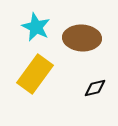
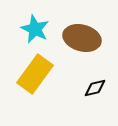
cyan star: moved 1 px left, 2 px down
brown ellipse: rotated 12 degrees clockwise
